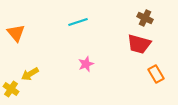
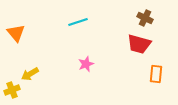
orange rectangle: rotated 36 degrees clockwise
yellow cross: moved 1 px right, 1 px down; rotated 35 degrees clockwise
